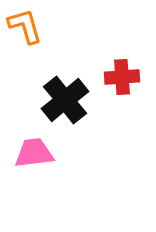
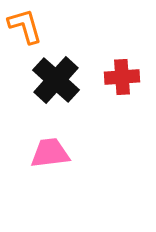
black cross: moved 9 px left, 20 px up; rotated 9 degrees counterclockwise
pink trapezoid: moved 16 px right
